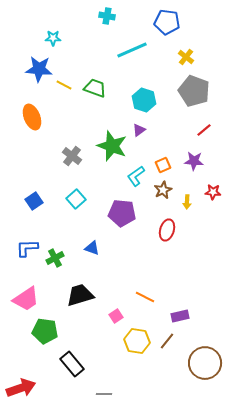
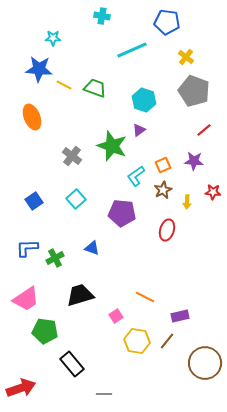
cyan cross: moved 5 px left
